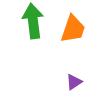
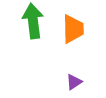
orange trapezoid: rotated 20 degrees counterclockwise
